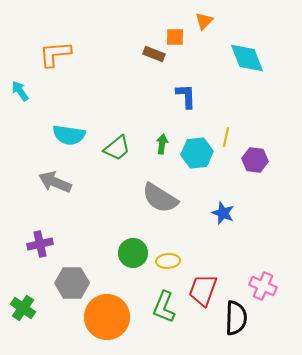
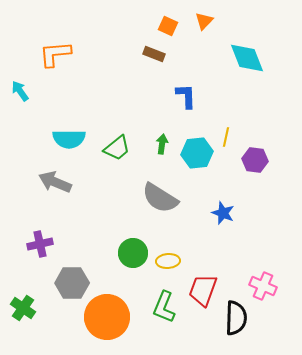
orange square: moved 7 px left, 11 px up; rotated 24 degrees clockwise
cyan semicircle: moved 4 px down; rotated 8 degrees counterclockwise
